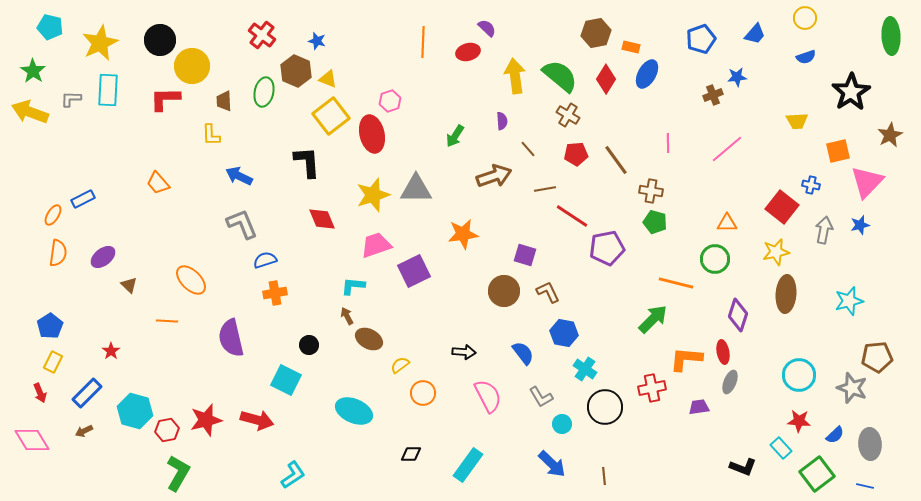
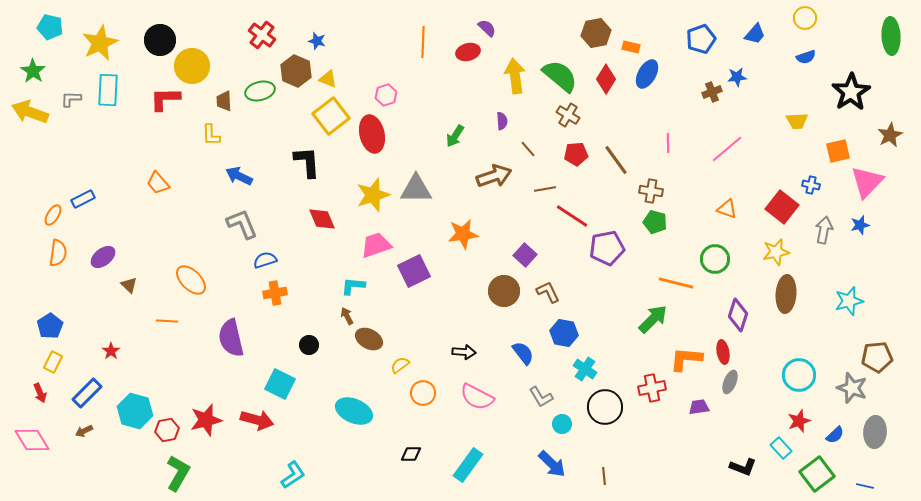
green ellipse at (264, 92): moved 4 px left, 1 px up; rotated 64 degrees clockwise
brown cross at (713, 95): moved 1 px left, 3 px up
pink hexagon at (390, 101): moved 4 px left, 6 px up
orange triangle at (727, 223): moved 14 px up; rotated 20 degrees clockwise
purple square at (525, 255): rotated 25 degrees clockwise
cyan square at (286, 380): moved 6 px left, 4 px down
pink semicircle at (488, 396): moved 11 px left, 1 px down; rotated 144 degrees clockwise
red star at (799, 421): rotated 25 degrees counterclockwise
gray ellipse at (870, 444): moved 5 px right, 12 px up; rotated 8 degrees clockwise
